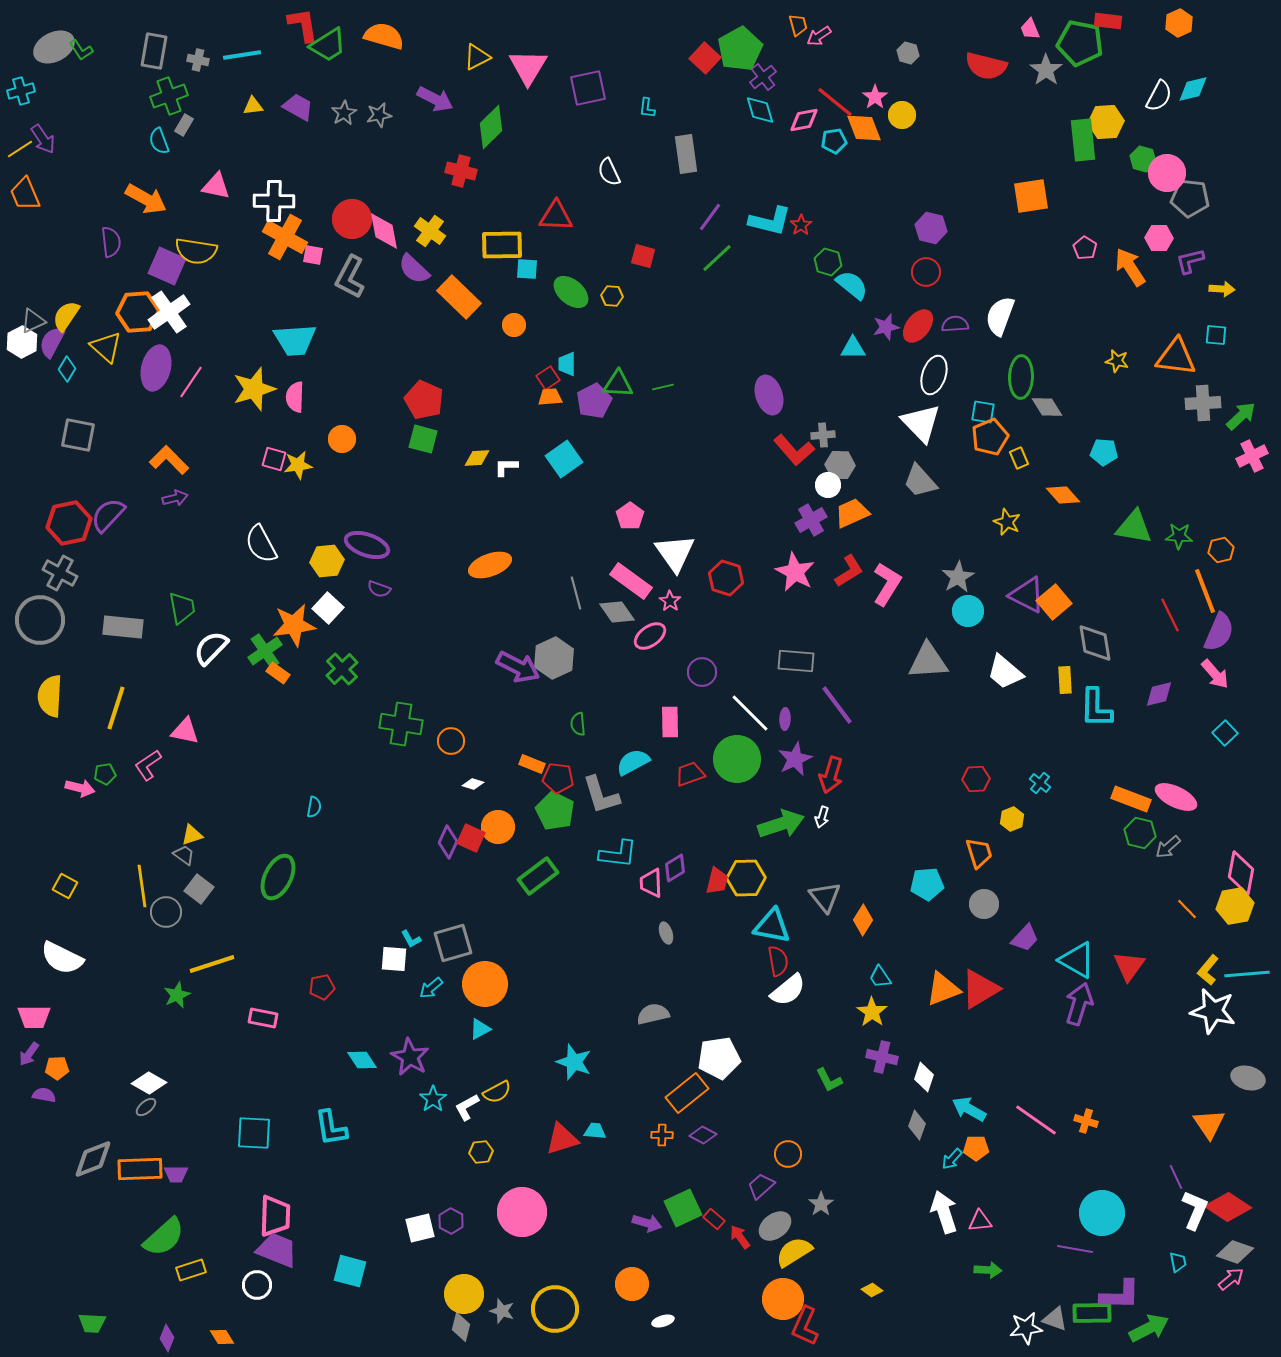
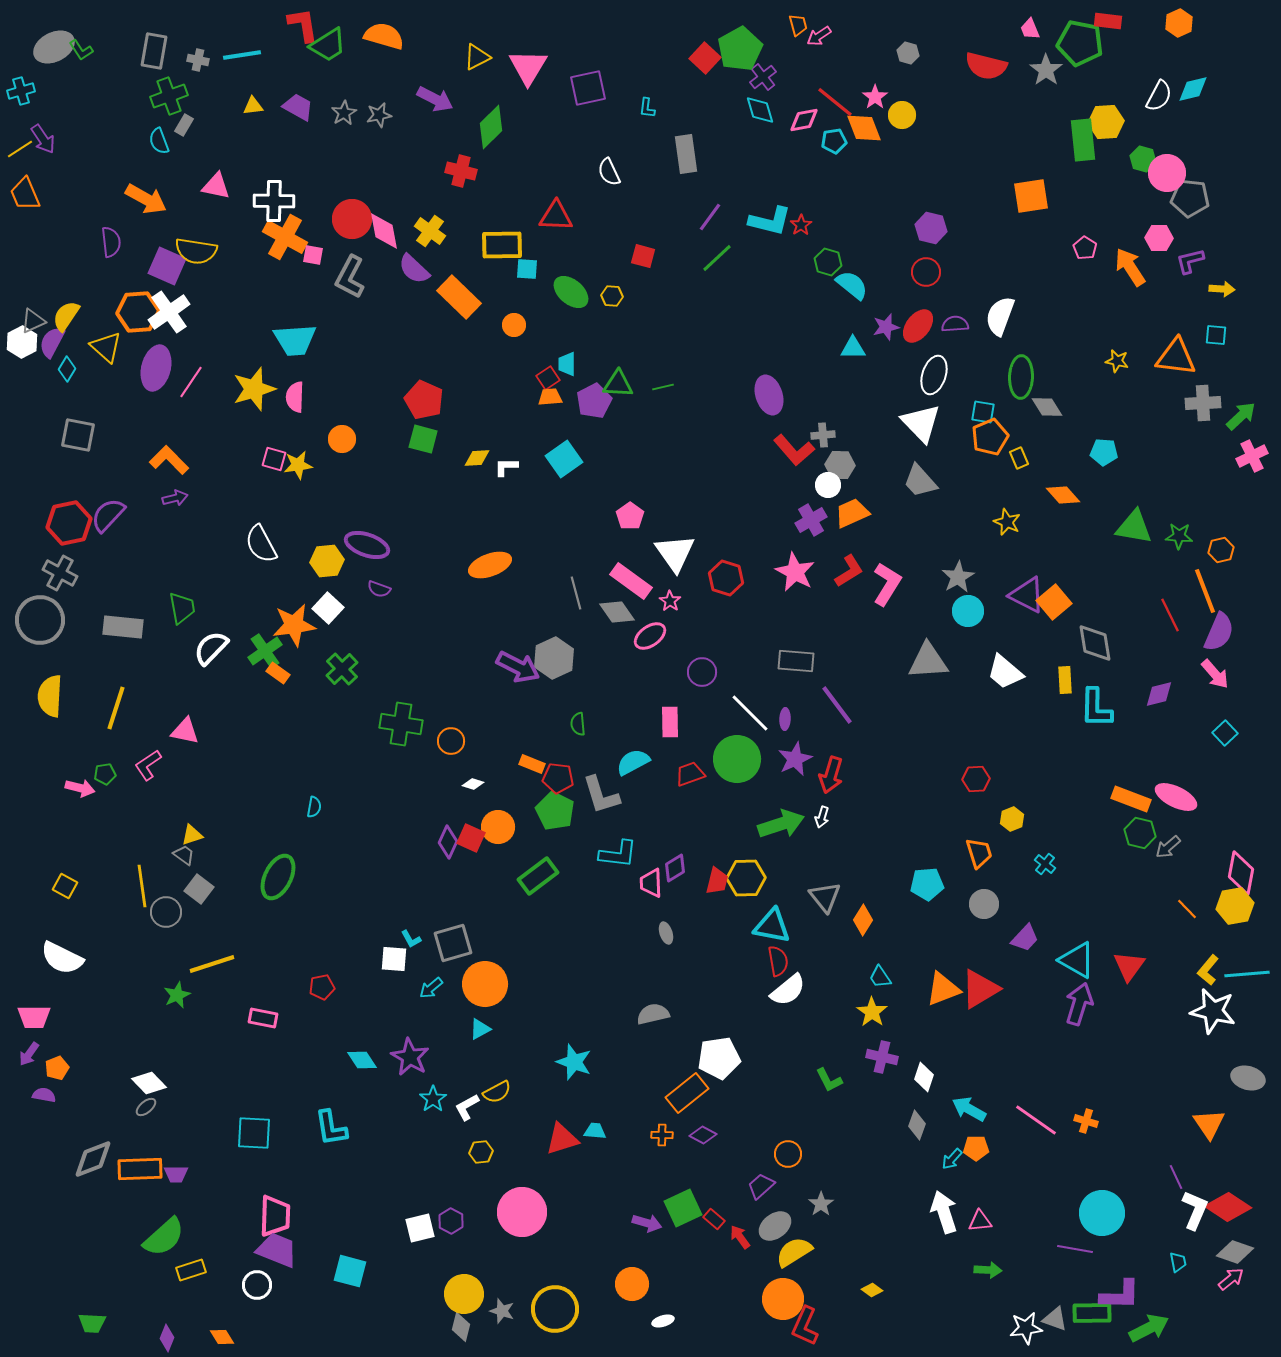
cyan cross at (1040, 783): moved 5 px right, 81 px down
orange pentagon at (57, 1068): rotated 20 degrees counterclockwise
white diamond at (149, 1083): rotated 16 degrees clockwise
